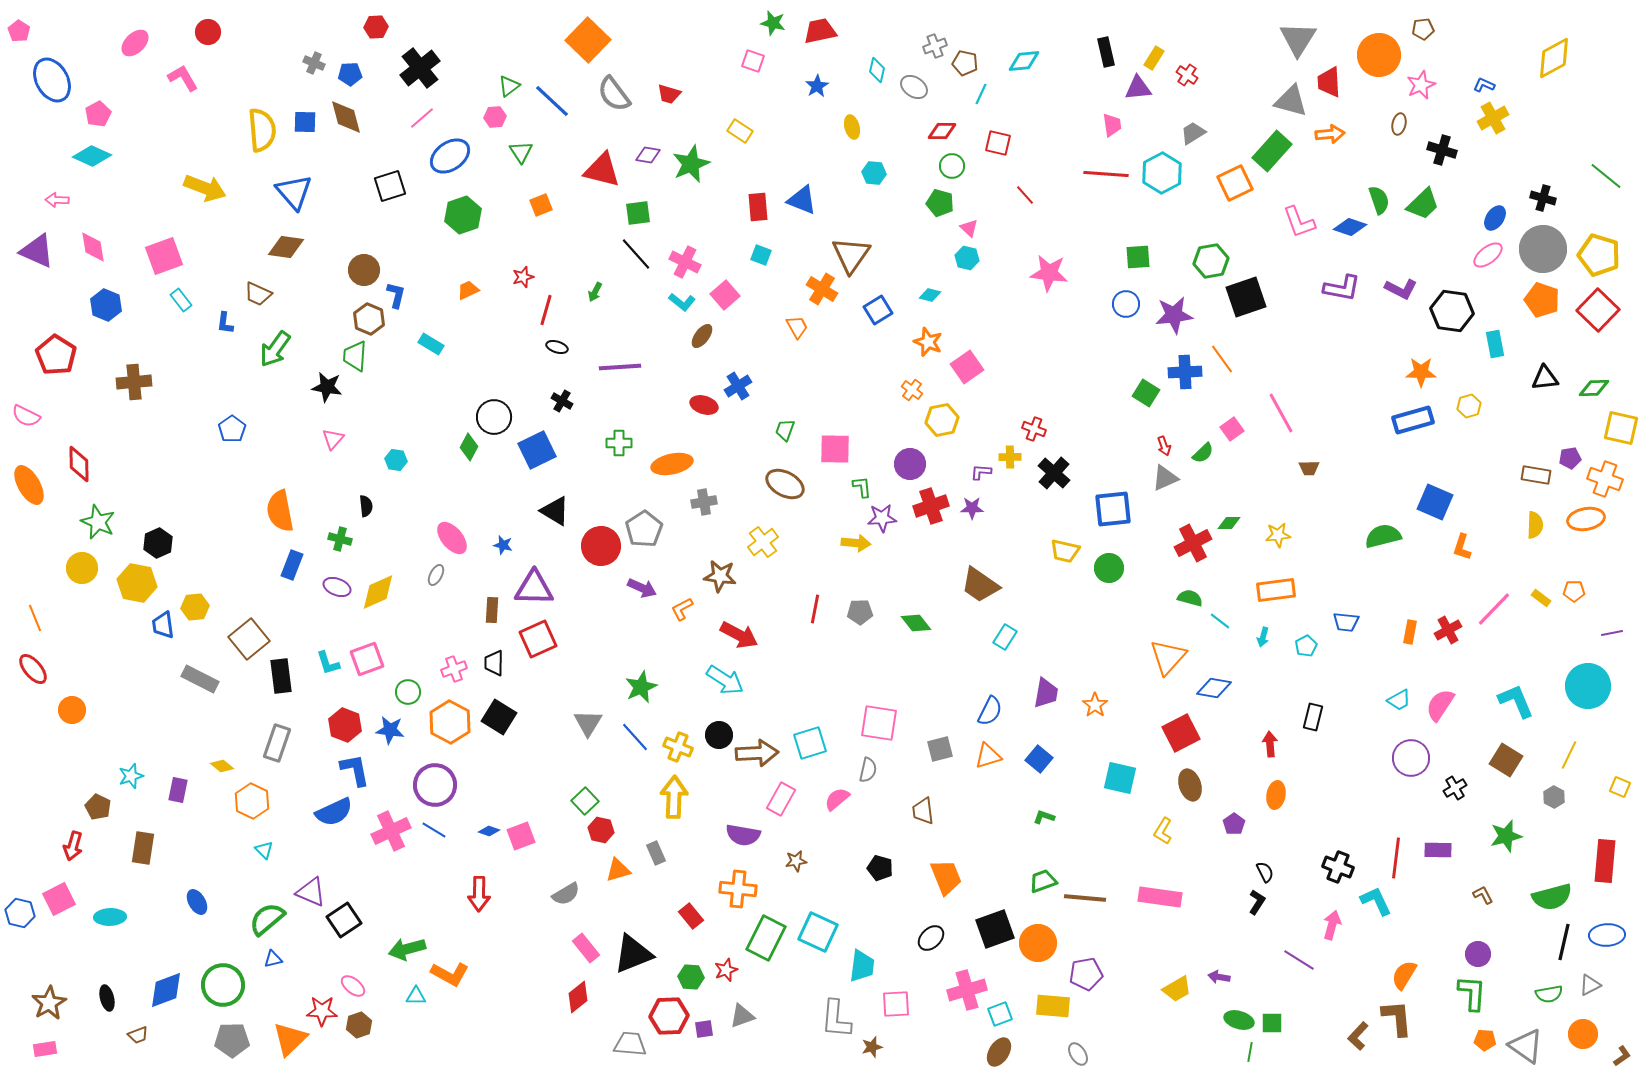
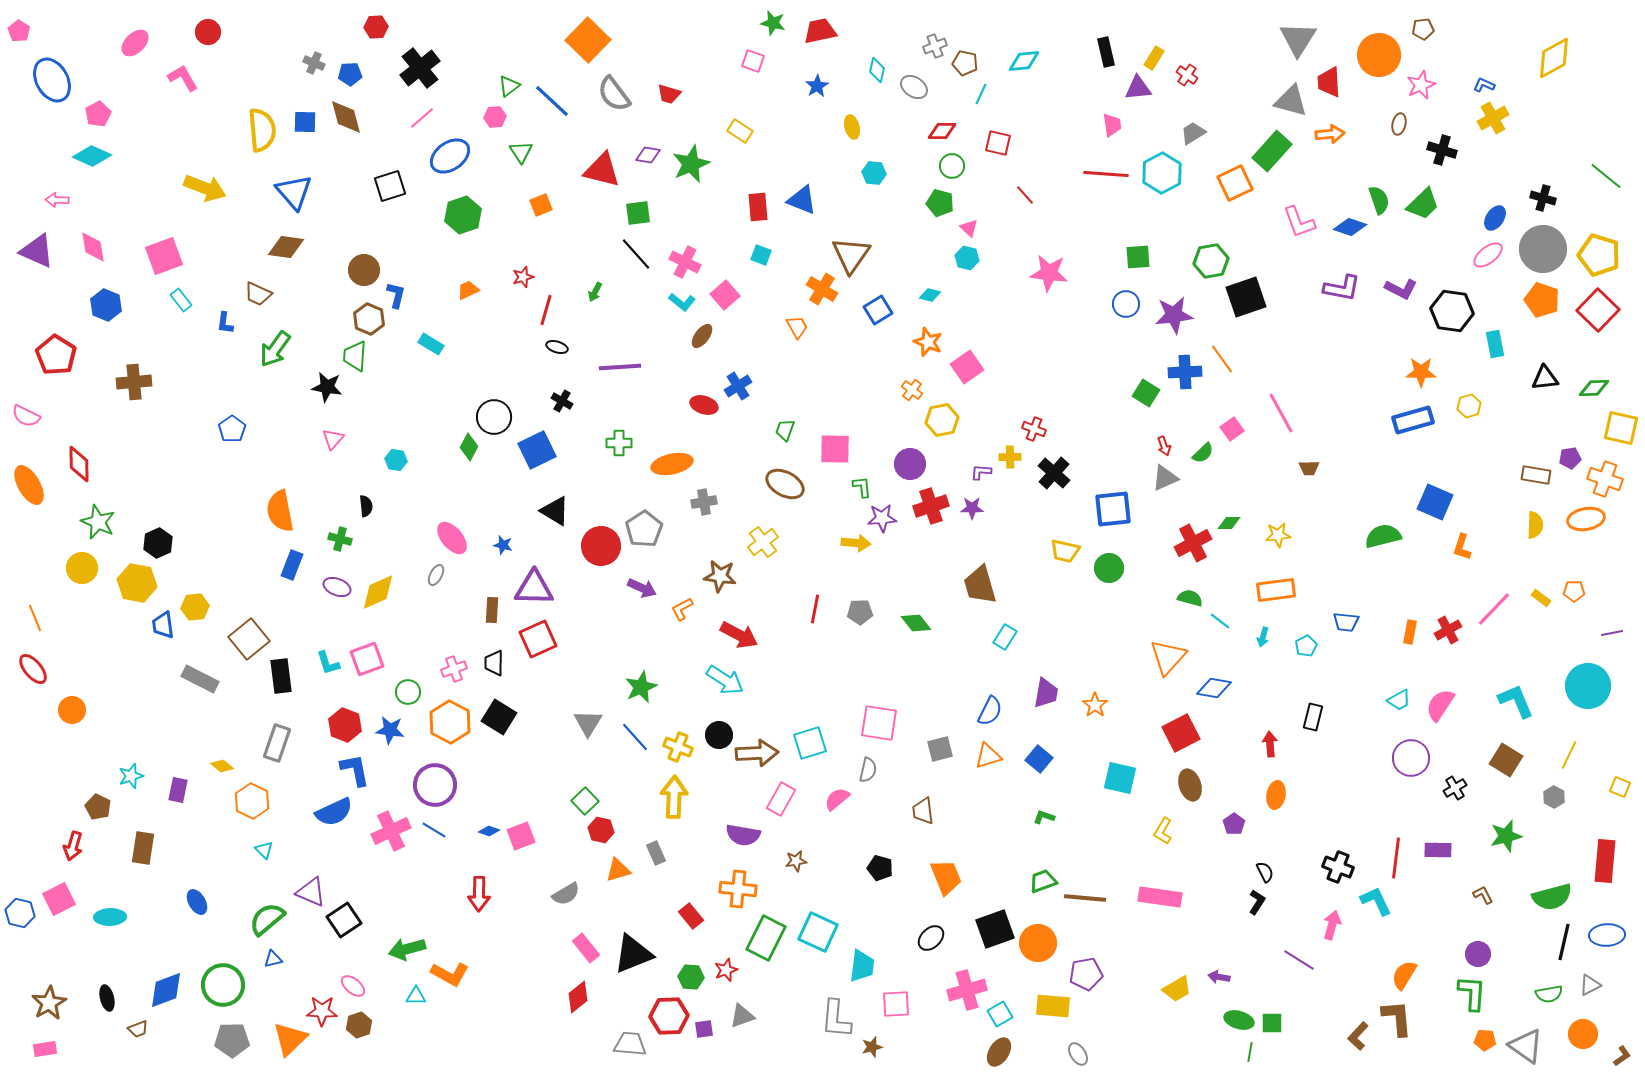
brown trapezoid at (980, 585): rotated 39 degrees clockwise
cyan square at (1000, 1014): rotated 10 degrees counterclockwise
brown trapezoid at (138, 1035): moved 6 px up
